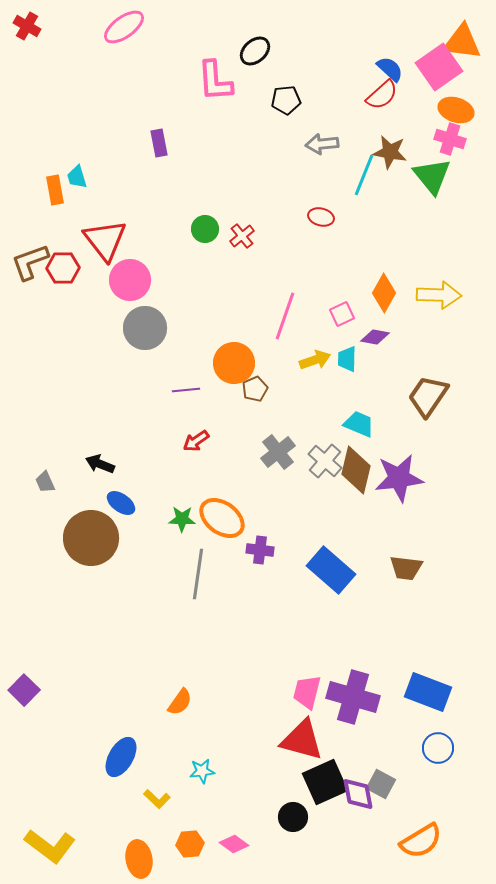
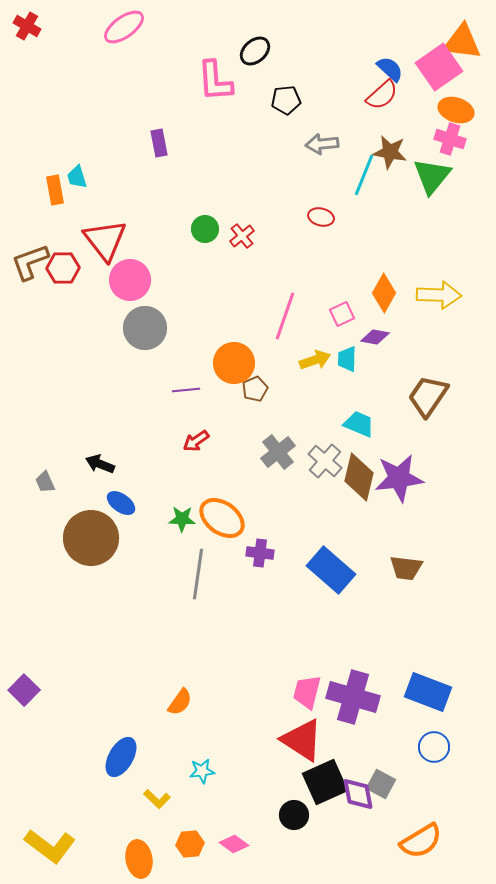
green triangle at (432, 176): rotated 18 degrees clockwise
brown diamond at (356, 470): moved 3 px right, 7 px down
purple cross at (260, 550): moved 3 px down
red triangle at (302, 740): rotated 18 degrees clockwise
blue circle at (438, 748): moved 4 px left, 1 px up
black circle at (293, 817): moved 1 px right, 2 px up
